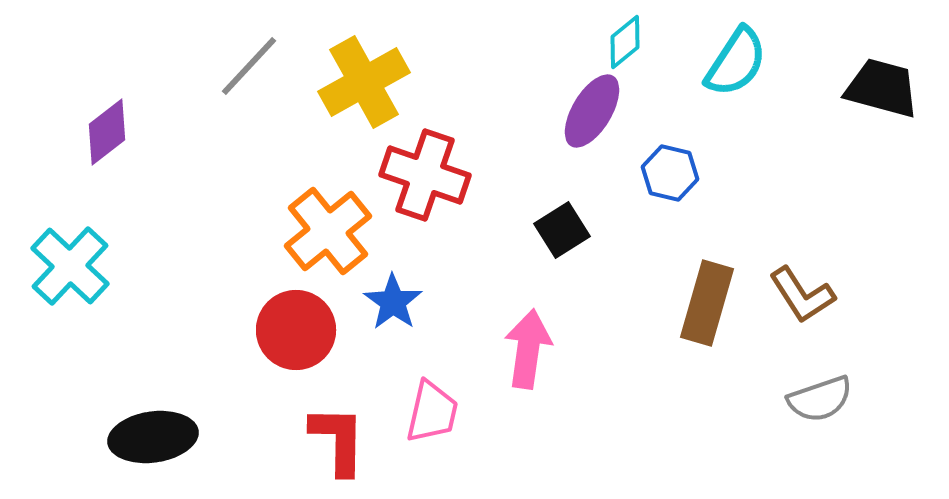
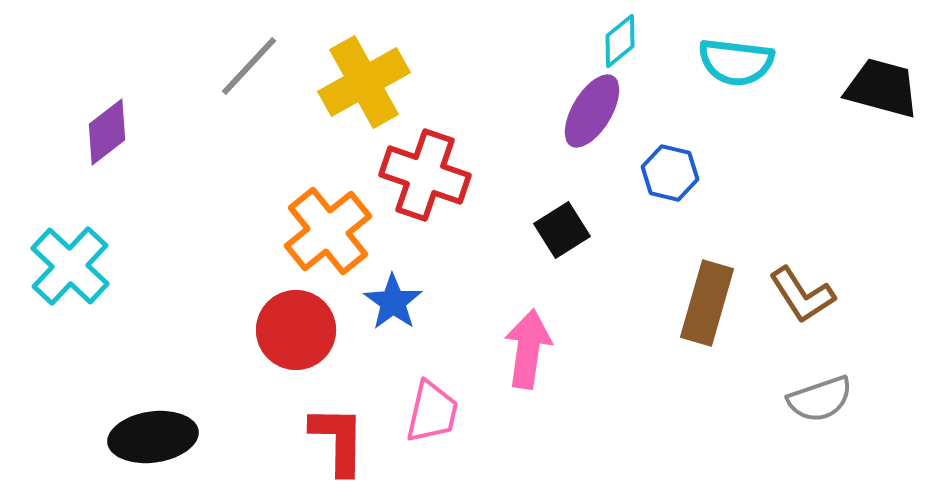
cyan diamond: moved 5 px left, 1 px up
cyan semicircle: rotated 64 degrees clockwise
